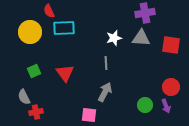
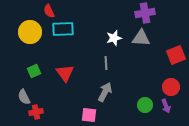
cyan rectangle: moved 1 px left, 1 px down
red square: moved 5 px right, 10 px down; rotated 30 degrees counterclockwise
